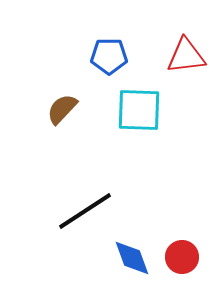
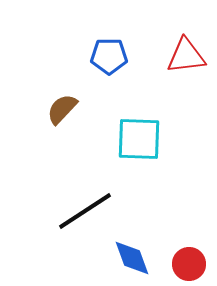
cyan square: moved 29 px down
red circle: moved 7 px right, 7 px down
